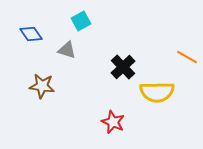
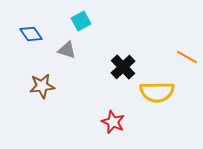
brown star: rotated 15 degrees counterclockwise
